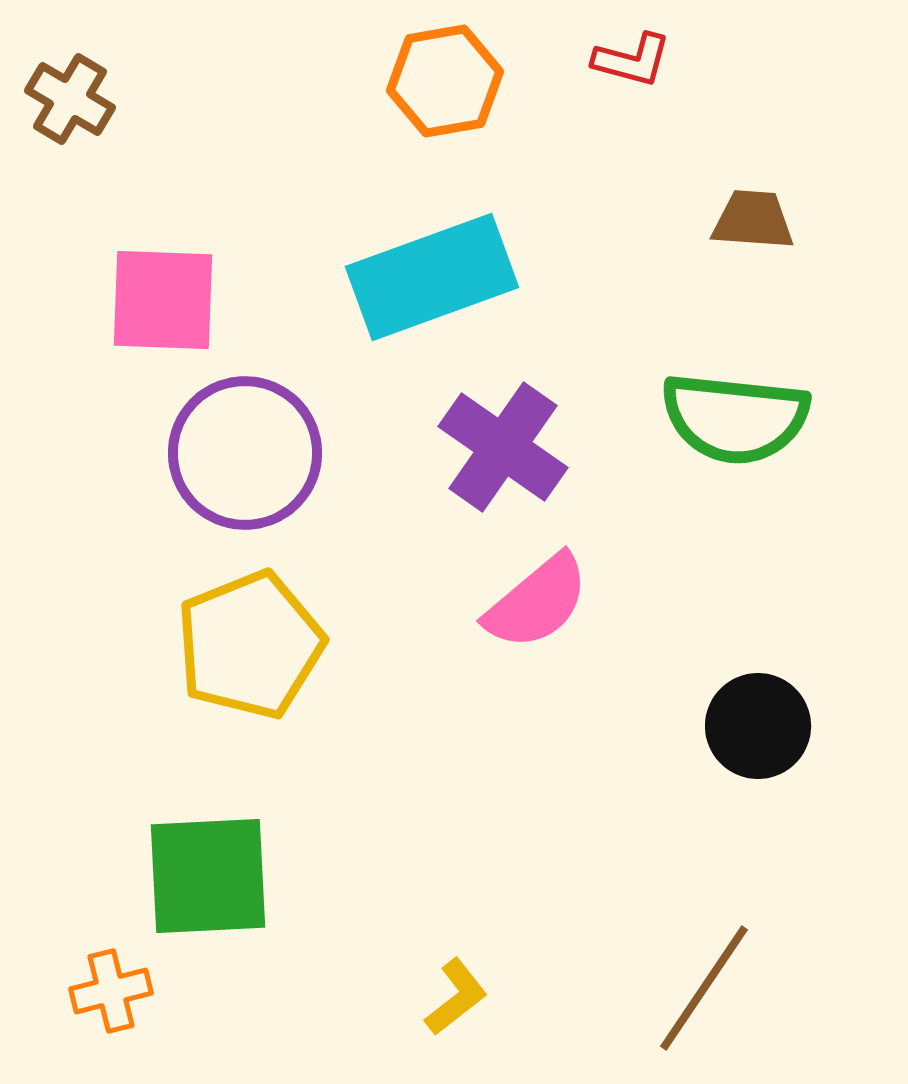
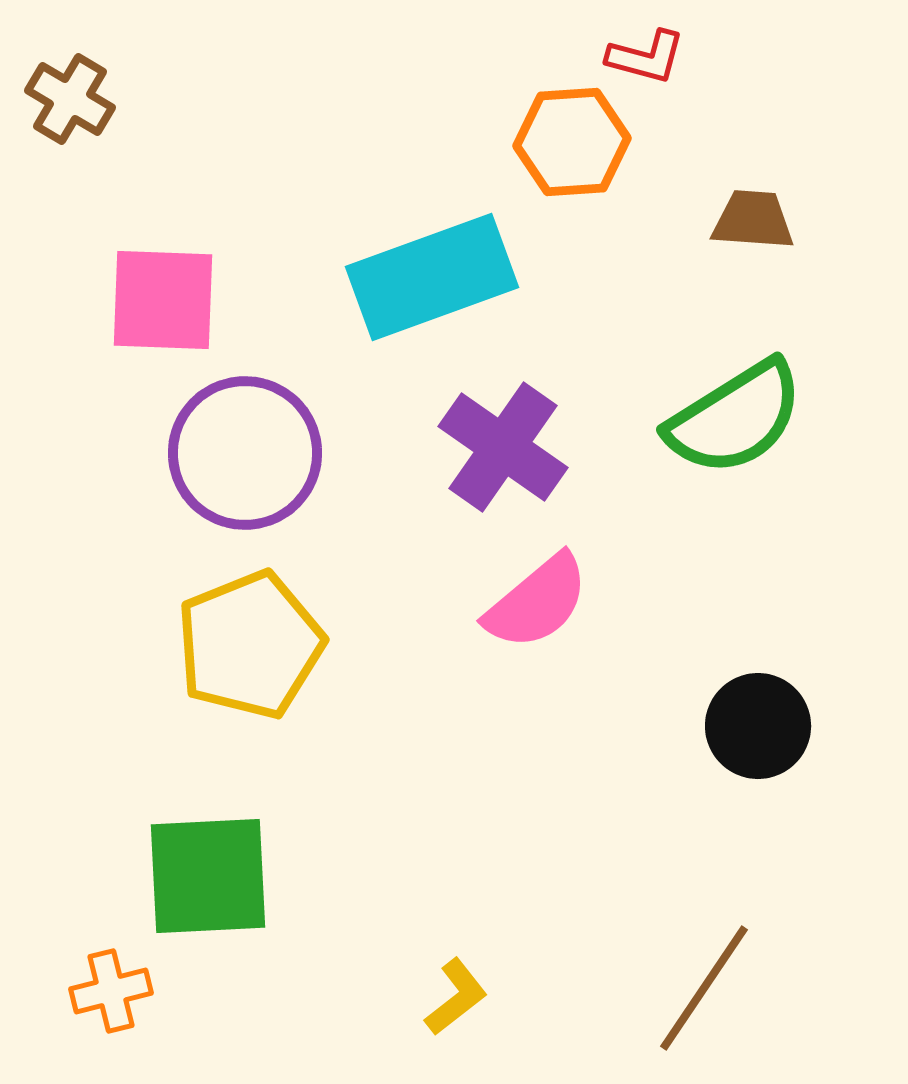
red L-shape: moved 14 px right, 3 px up
orange hexagon: moved 127 px right, 61 px down; rotated 6 degrees clockwise
green semicircle: rotated 38 degrees counterclockwise
